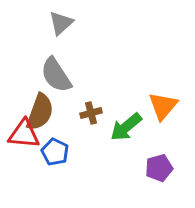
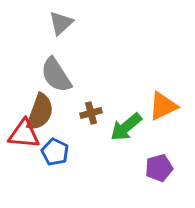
orange triangle: rotated 24 degrees clockwise
